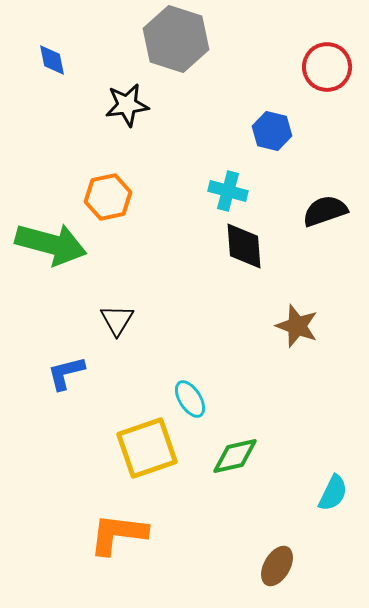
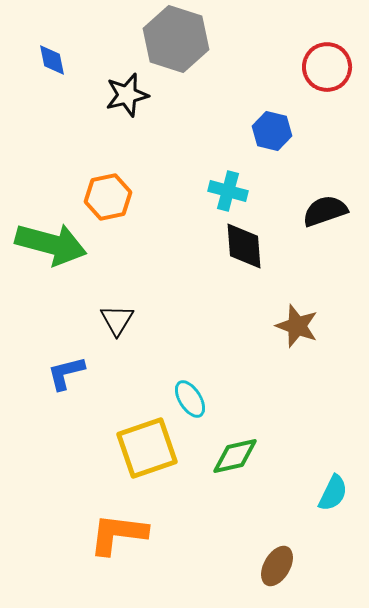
black star: moved 10 px up; rotated 6 degrees counterclockwise
